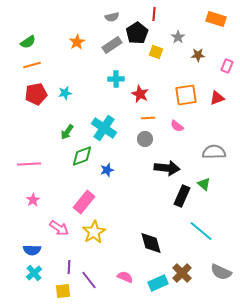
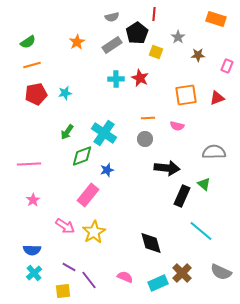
red star at (140, 94): moved 16 px up
pink semicircle at (177, 126): rotated 24 degrees counterclockwise
cyan cross at (104, 128): moved 5 px down
pink rectangle at (84, 202): moved 4 px right, 7 px up
pink arrow at (59, 228): moved 6 px right, 2 px up
purple line at (69, 267): rotated 64 degrees counterclockwise
